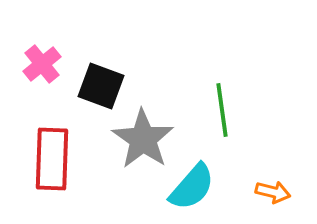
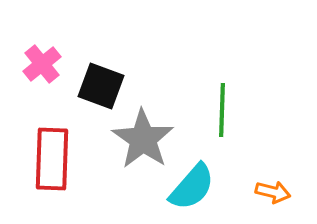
green line: rotated 10 degrees clockwise
